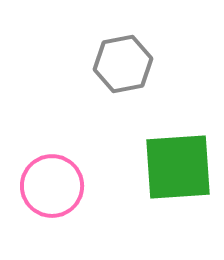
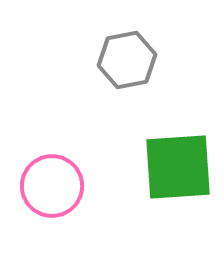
gray hexagon: moved 4 px right, 4 px up
